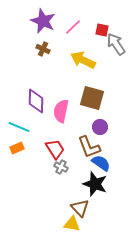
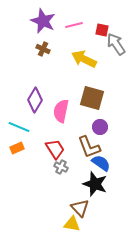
pink line: moved 1 px right, 2 px up; rotated 30 degrees clockwise
yellow arrow: moved 1 px right, 1 px up
purple diamond: moved 1 px left, 1 px up; rotated 30 degrees clockwise
